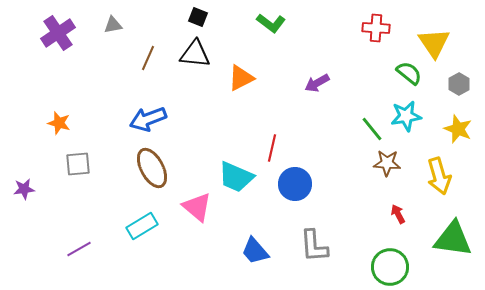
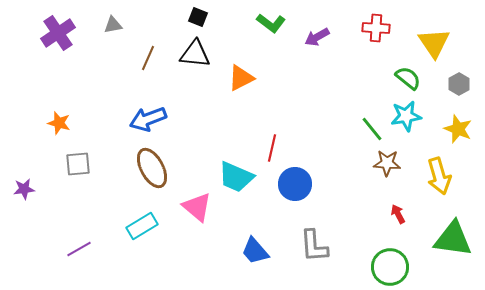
green semicircle: moved 1 px left, 5 px down
purple arrow: moved 46 px up
